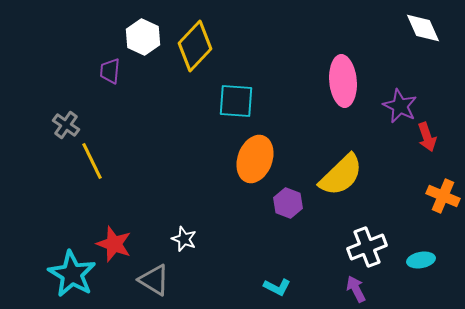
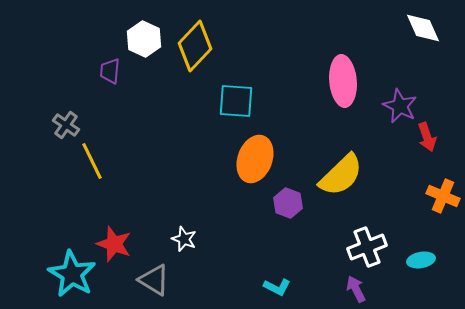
white hexagon: moved 1 px right, 2 px down
